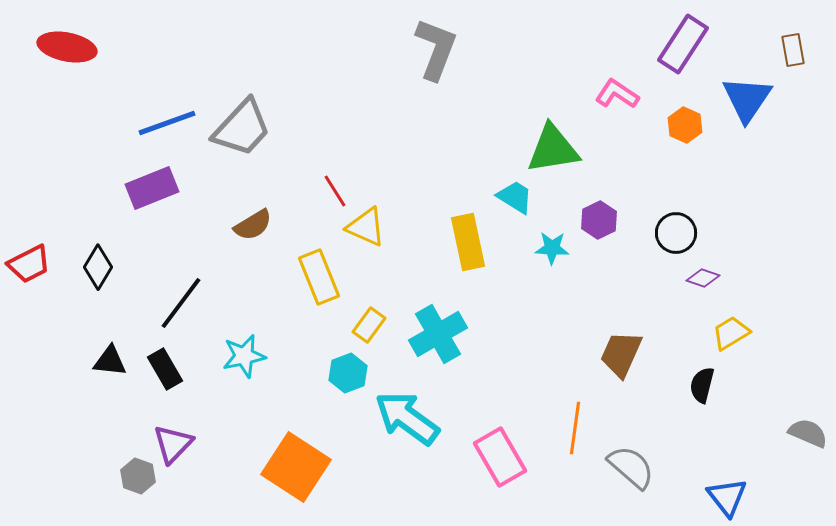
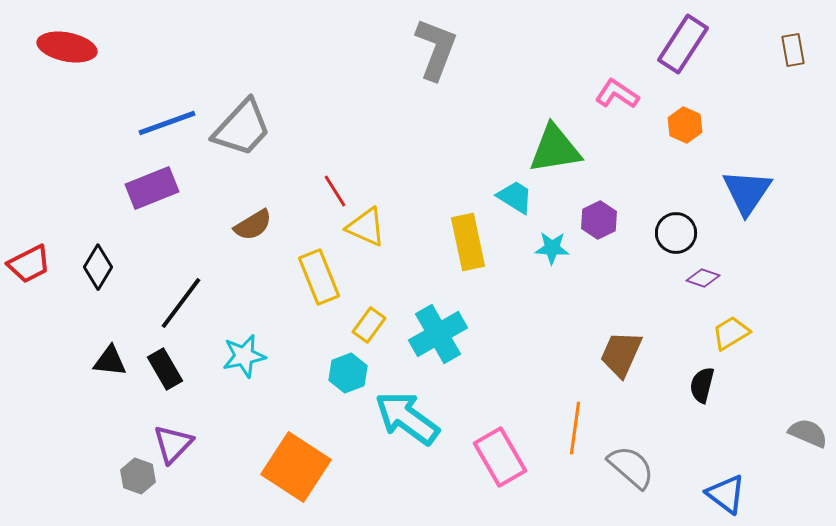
blue triangle at (747, 99): moved 93 px down
green triangle at (553, 149): moved 2 px right
blue triangle at (727, 497): moved 1 px left, 3 px up; rotated 15 degrees counterclockwise
